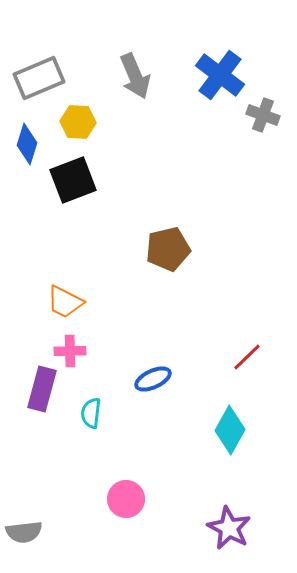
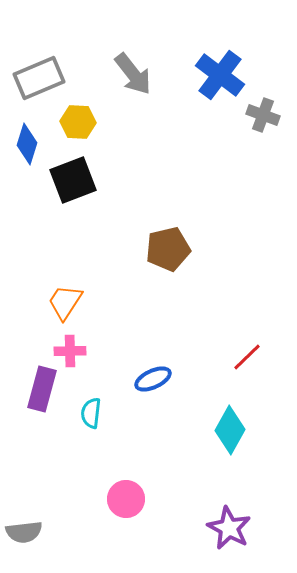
gray arrow: moved 2 px left, 2 px up; rotated 15 degrees counterclockwise
orange trapezoid: rotated 96 degrees clockwise
